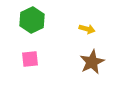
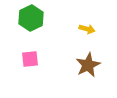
green hexagon: moved 1 px left, 2 px up
brown star: moved 4 px left, 3 px down
